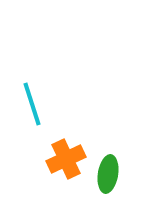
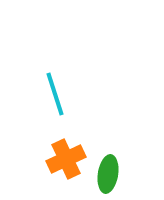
cyan line: moved 23 px right, 10 px up
